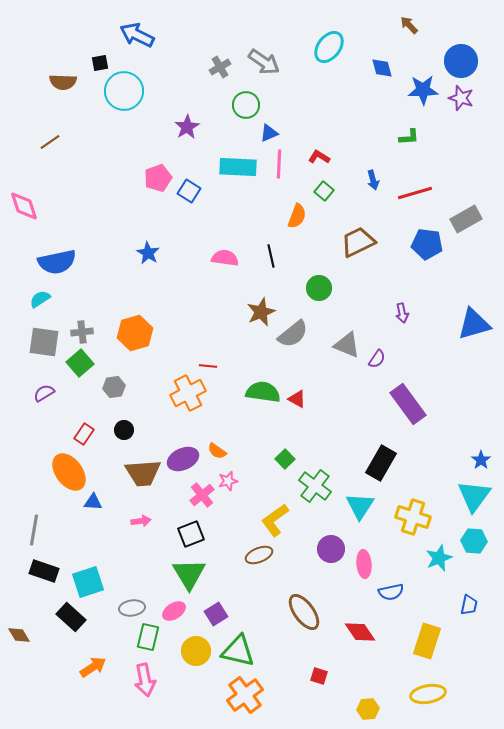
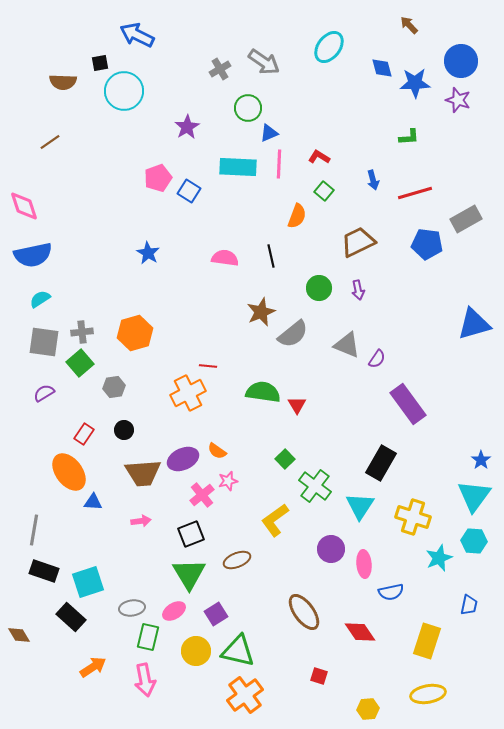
gray cross at (220, 67): moved 2 px down
blue star at (423, 90): moved 8 px left, 7 px up
purple star at (461, 98): moved 3 px left, 2 px down
green circle at (246, 105): moved 2 px right, 3 px down
blue semicircle at (57, 262): moved 24 px left, 7 px up
purple arrow at (402, 313): moved 44 px left, 23 px up
red triangle at (297, 399): moved 6 px down; rotated 30 degrees clockwise
brown ellipse at (259, 555): moved 22 px left, 5 px down
